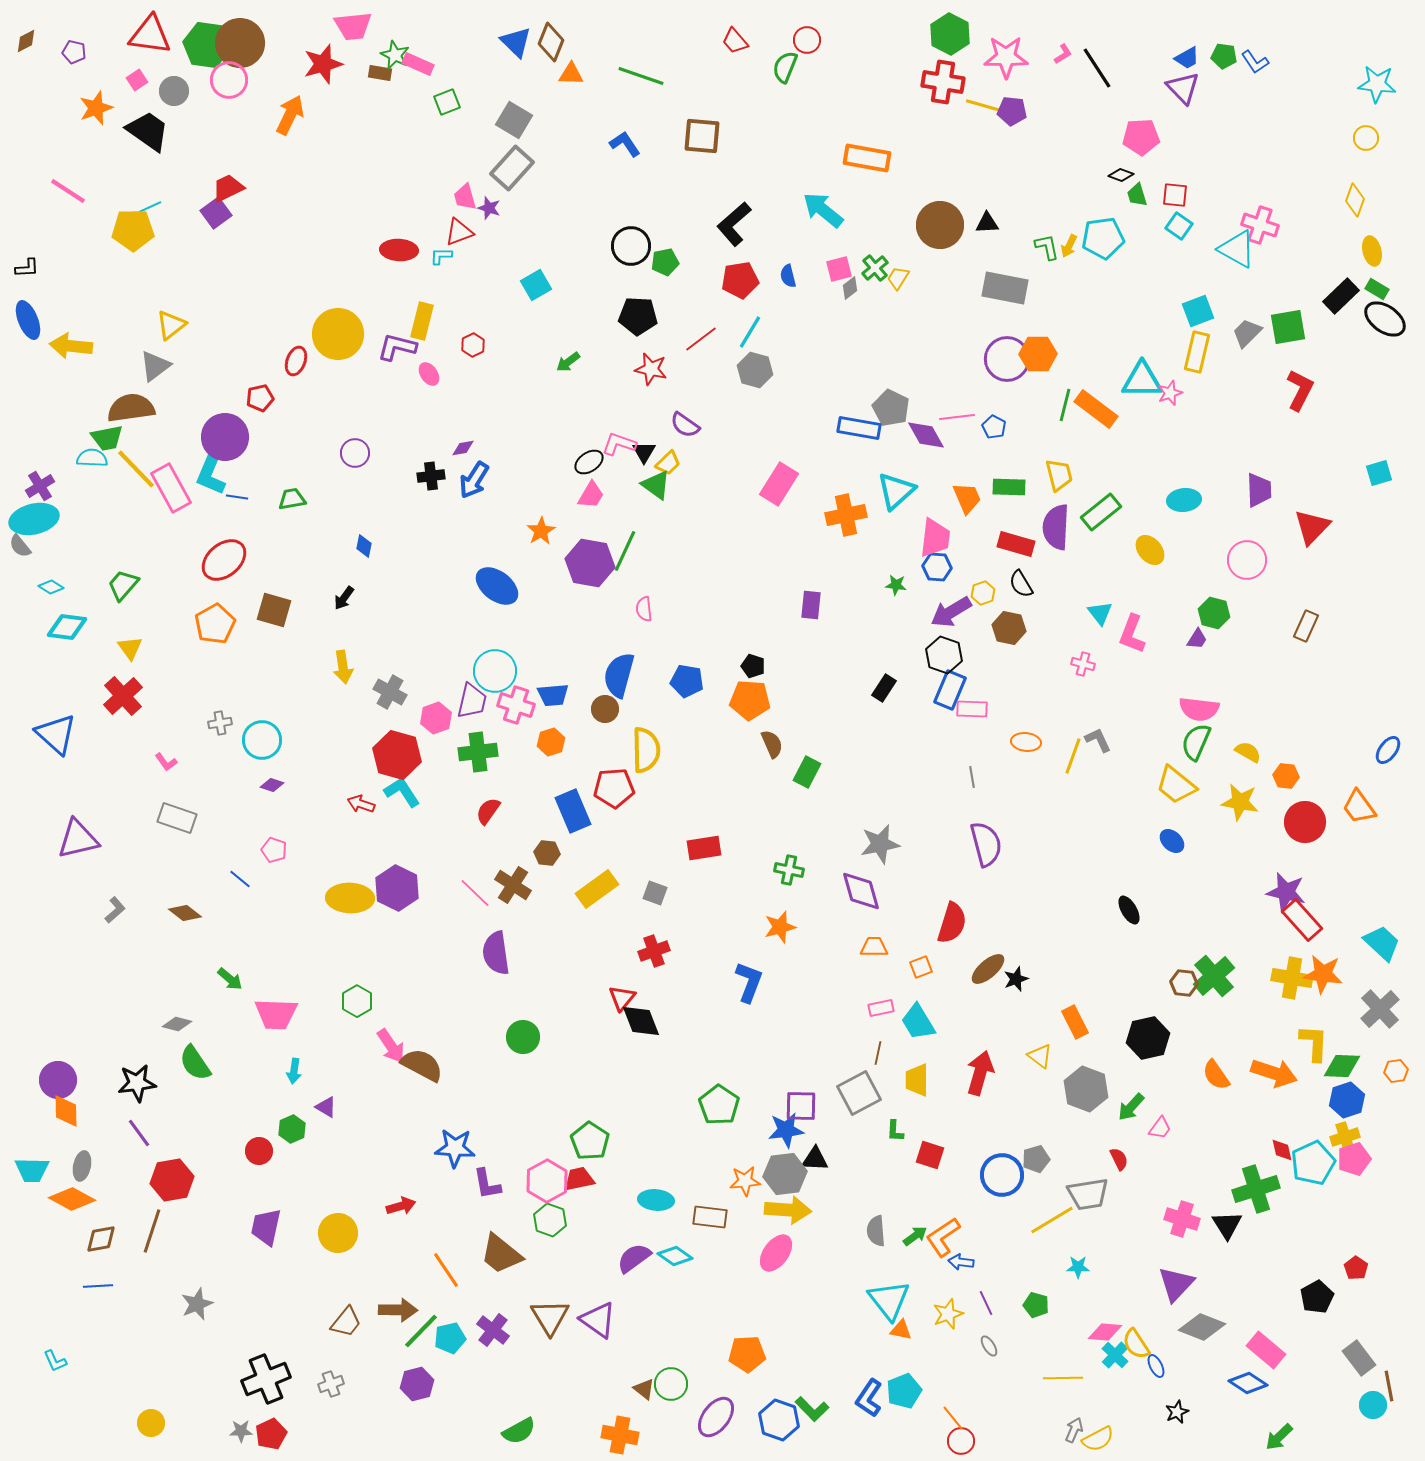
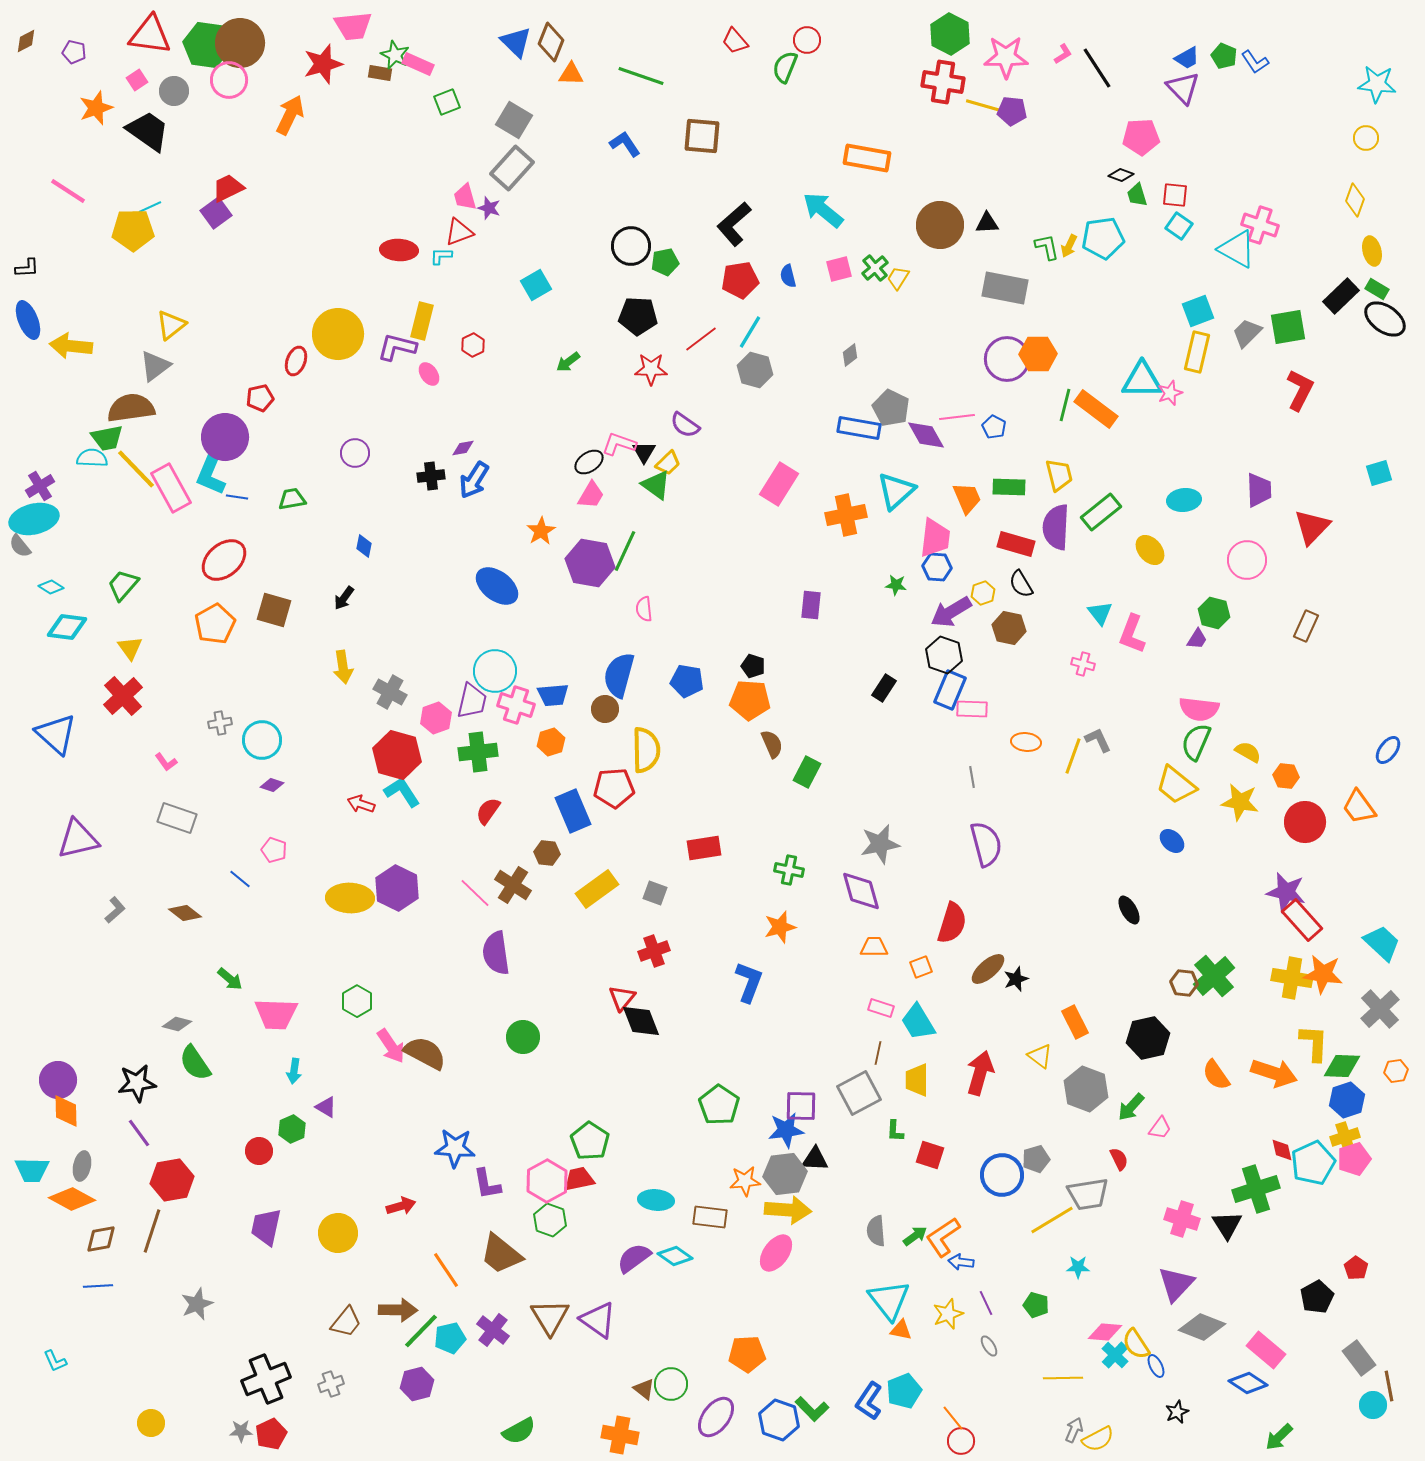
green pentagon at (1224, 56): rotated 15 degrees clockwise
gray diamond at (850, 288): moved 67 px down
red star at (651, 369): rotated 12 degrees counterclockwise
pink rectangle at (881, 1008): rotated 30 degrees clockwise
brown semicircle at (422, 1065): moved 3 px right, 12 px up
blue L-shape at (869, 1398): moved 3 px down
